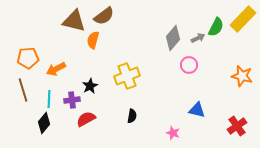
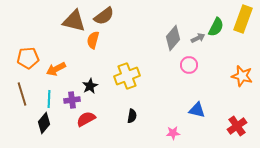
yellow rectangle: rotated 24 degrees counterclockwise
brown line: moved 1 px left, 4 px down
pink star: rotated 24 degrees counterclockwise
